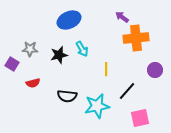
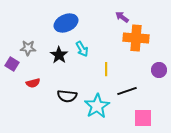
blue ellipse: moved 3 px left, 3 px down
orange cross: rotated 10 degrees clockwise
gray star: moved 2 px left, 1 px up
black star: rotated 24 degrees counterclockwise
purple circle: moved 4 px right
black line: rotated 30 degrees clockwise
cyan star: rotated 20 degrees counterclockwise
pink square: moved 3 px right; rotated 12 degrees clockwise
